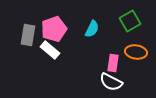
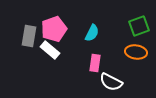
green square: moved 9 px right, 5 px down; rotated 10 degrees clockwise
cyan semicircle: moved 4 px down
gray rectangle: moved 1 px right, 1 px down
pink rectangle: moved 18 px left
